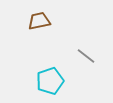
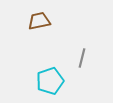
gray line: moved 4 px left, 2 px down; rotated 66 degrees clockwise
